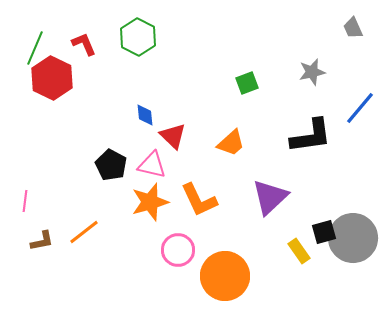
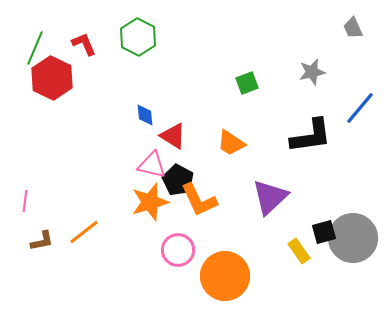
red triangle: rotated 12 degrees counterclockwise
orange trapezoid: rotated 76 degrees clockwise
black pentagon: moved 67 px right, 15 px down
